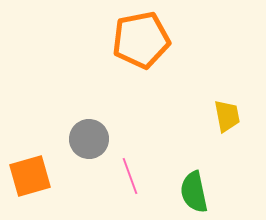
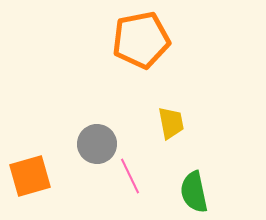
yellow trapezoid: moved 56 px left, 7 px down
gray circle: moved 8 px right, 5 px down
pink line: rotated 6 degrees counterclockwise
